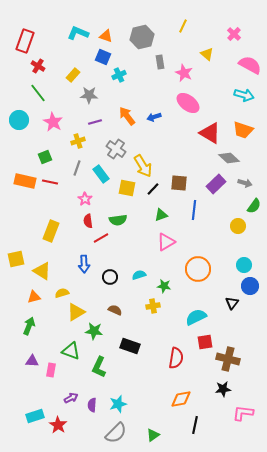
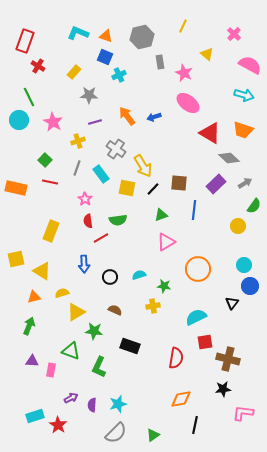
blue square at (103, 57): moved 2 px right
yellow rectangle at (73, 75): moved 1 px right, 3 px up
green line at (38, 93): moved 9 px left, 4 px down; rotated 12 degrees clockwise
green square at (45, 157): moved 3 px down; rotated 24 degrees counterclockwise
orange rectangle at (25, 181): moved 9 px left, 7 px down
gray arrow at (245, 183): rotated 48 degrees counterclockwise
